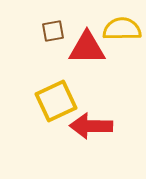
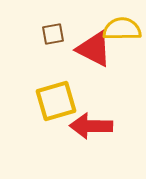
brown square: moved 3 px down
red triangle: moved 7 px right, 1 px down; rotated 27 degrees clockwise
yellow square: rotated 9 degrees clockwise
